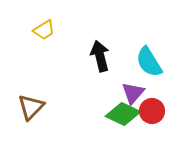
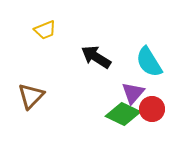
yellow trapezoid: moved 1 px right; rotated 10 degrees clockwise
black arrow: moved 4 px left, 1 px down; rotated 44 degrees counterclockwise
brown triangle: moved 11 px up
red circle: moved 2 px up
